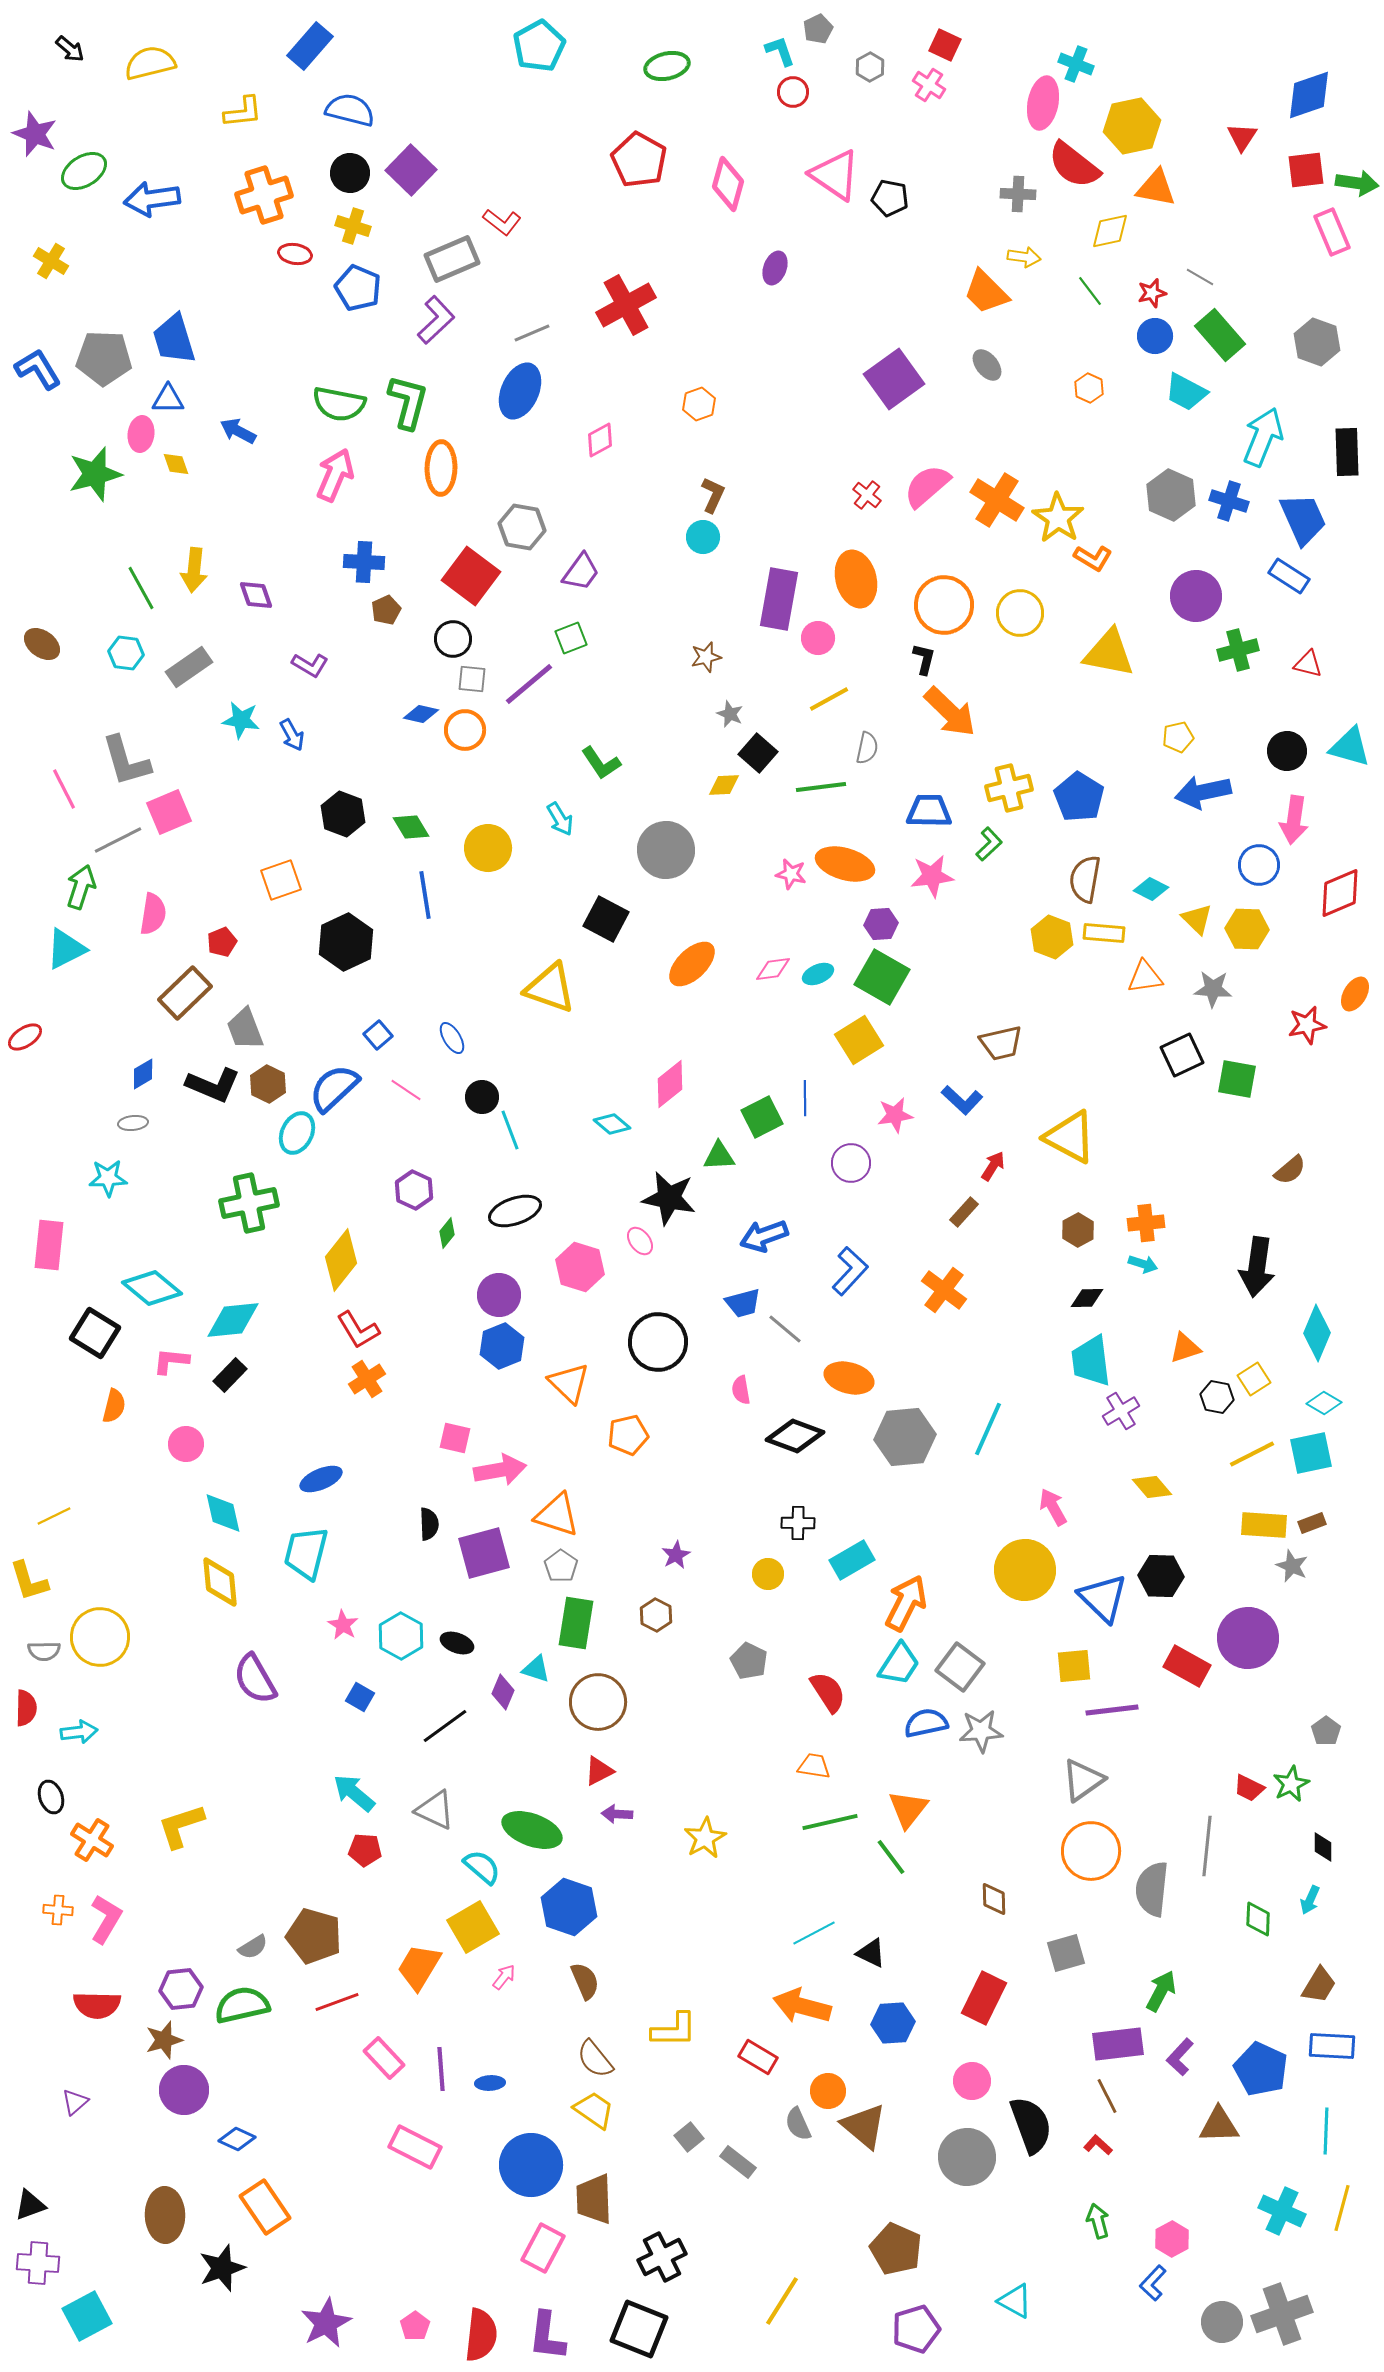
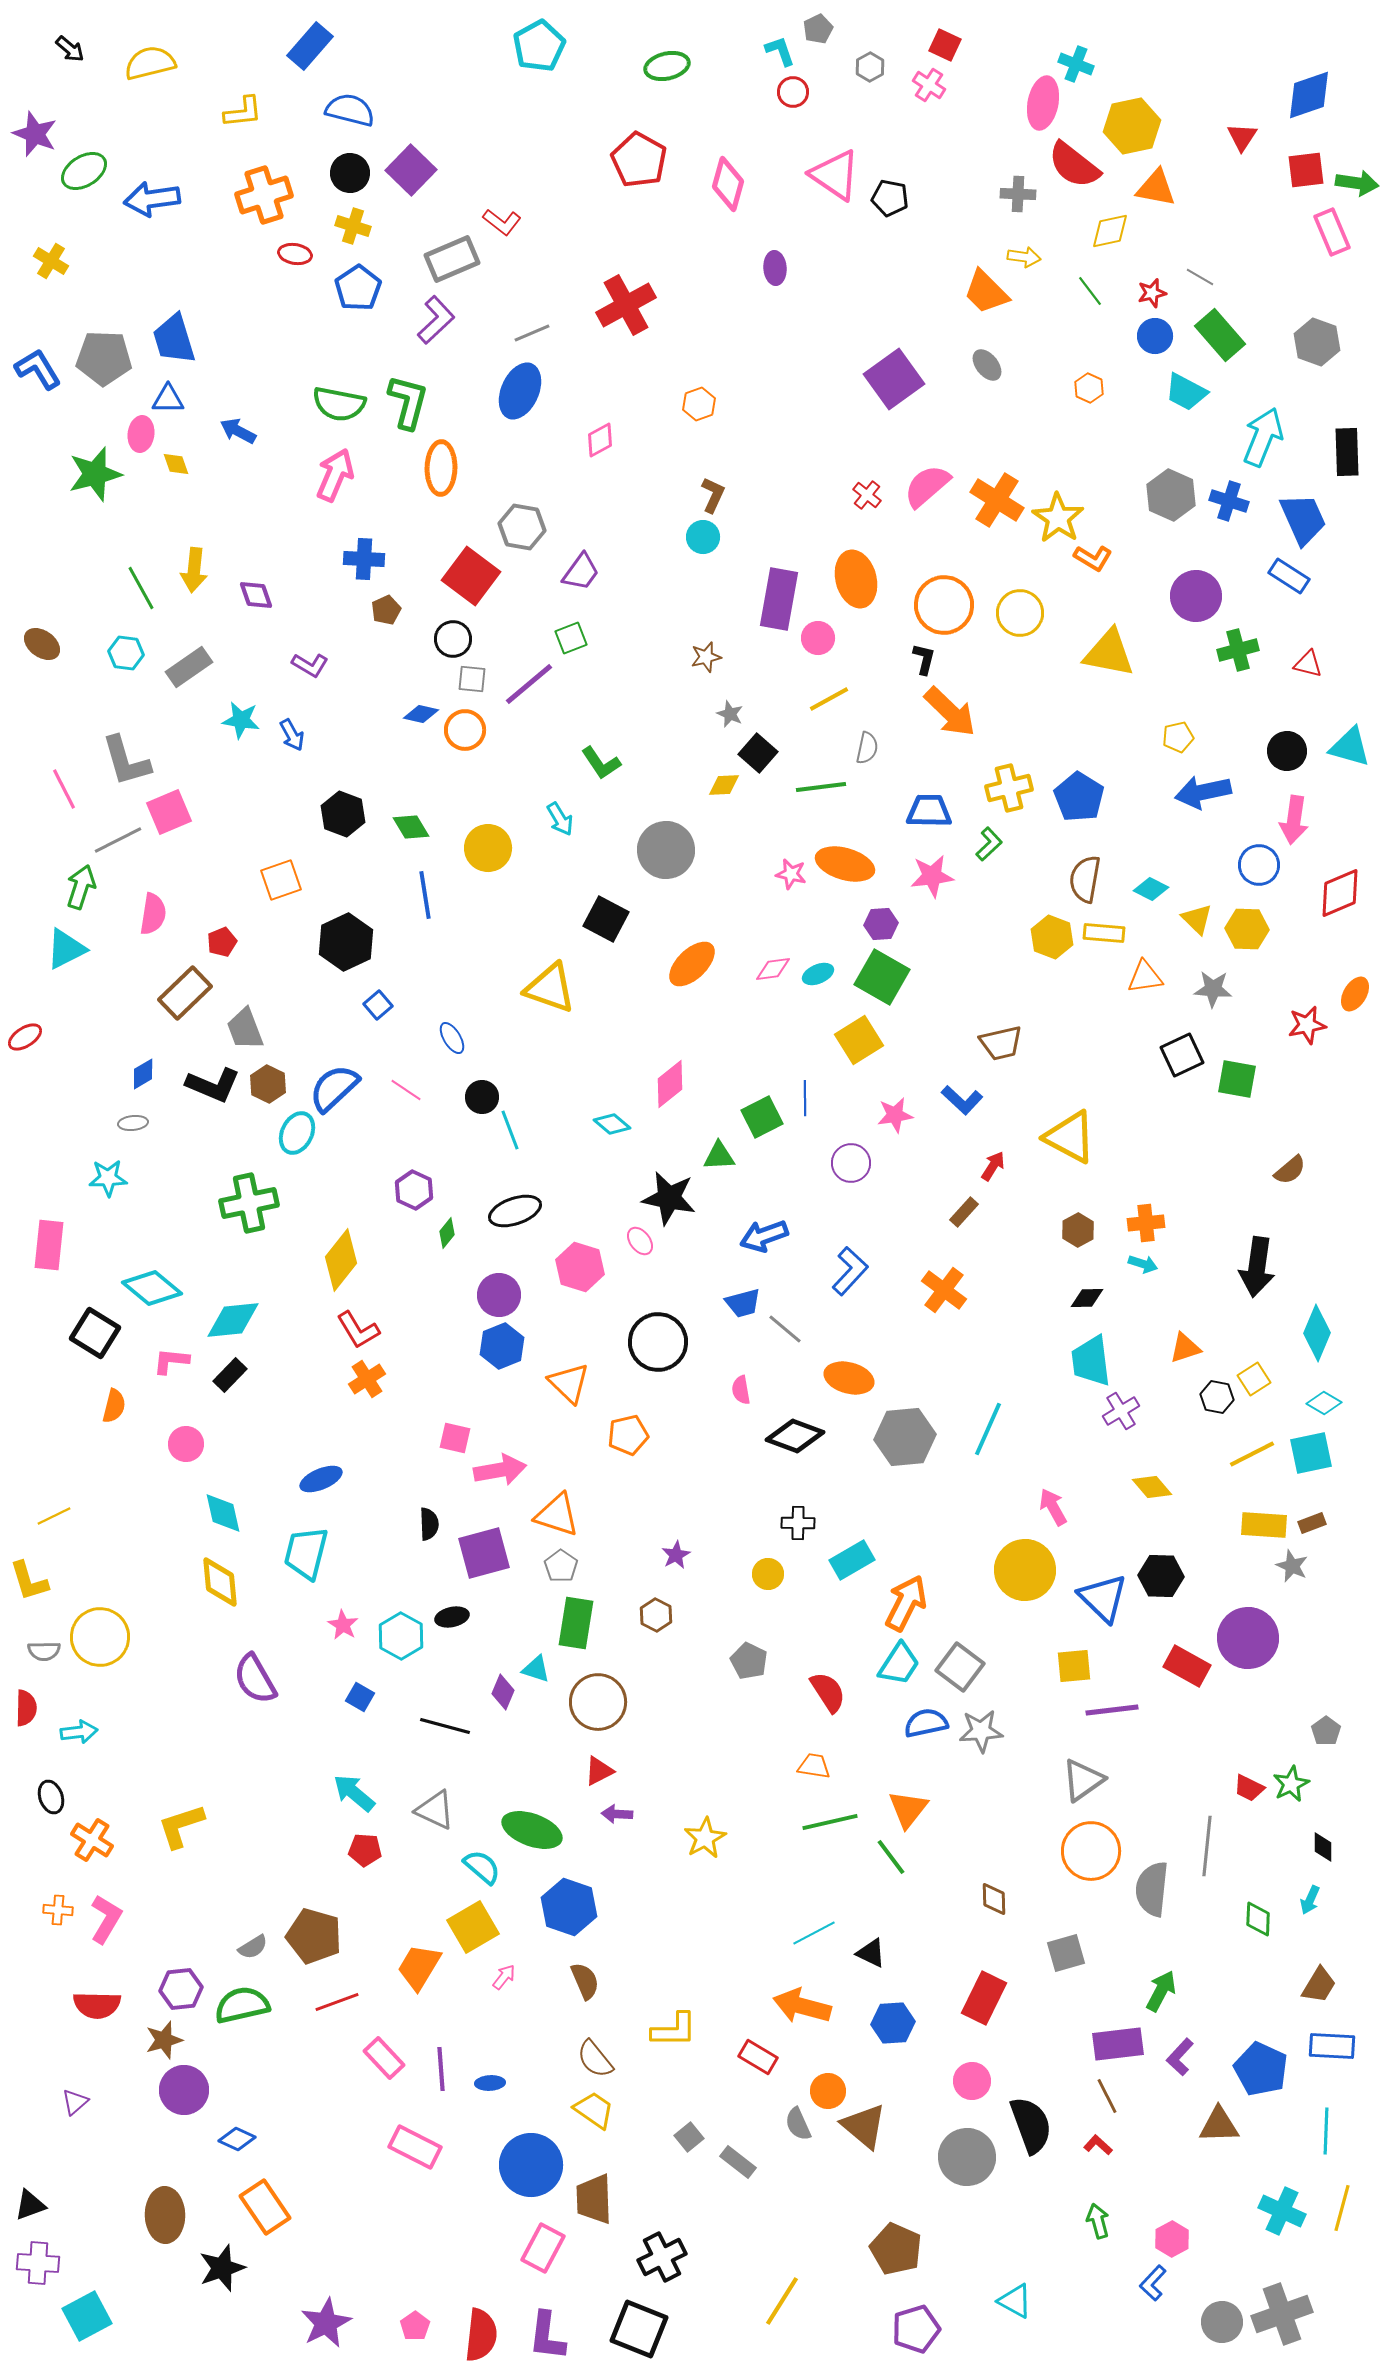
purple ellipse at (775, 268): rotated 24 degrees counterclockwise
blue pentagon at (358, 288): rotated 15 degrees clockwise
blue cross at (364, 562): moved 3 px up
blue square at (378, 1035): moved 30 px up
black ellipse at (457, 1643): moved 5 px left, 26 px up; rotated 32 degrees counterclockwise
black line at (445, 1726): rotated 51 degrees clockwise
